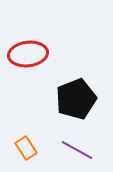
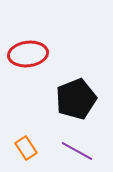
purple line: moved 1 px down
